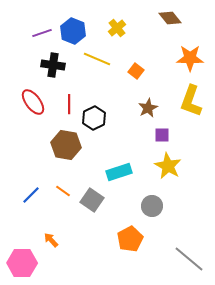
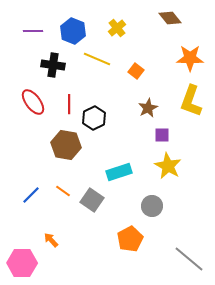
purple line: moved 9 px left, 2 px up; rotated 18 degrees clockwise
